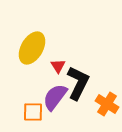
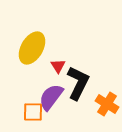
purple semicircle: moved 4 px left
